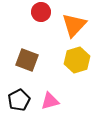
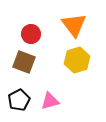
red circle: moved 10 px left, 22 px down
orange triangle: rotated 20 degrees counterclockwise
brown square: moved 3 px left, 2 px down
